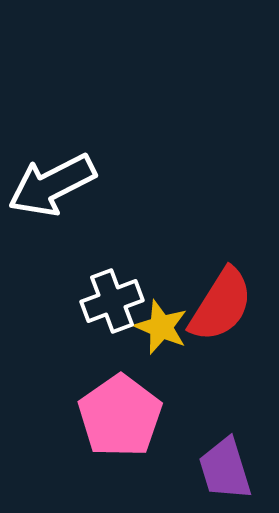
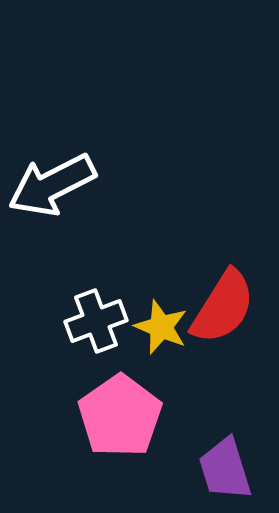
white cross: moved 16 px left, 20 px down
red semicircle: moved 2 px right, 2 px down
